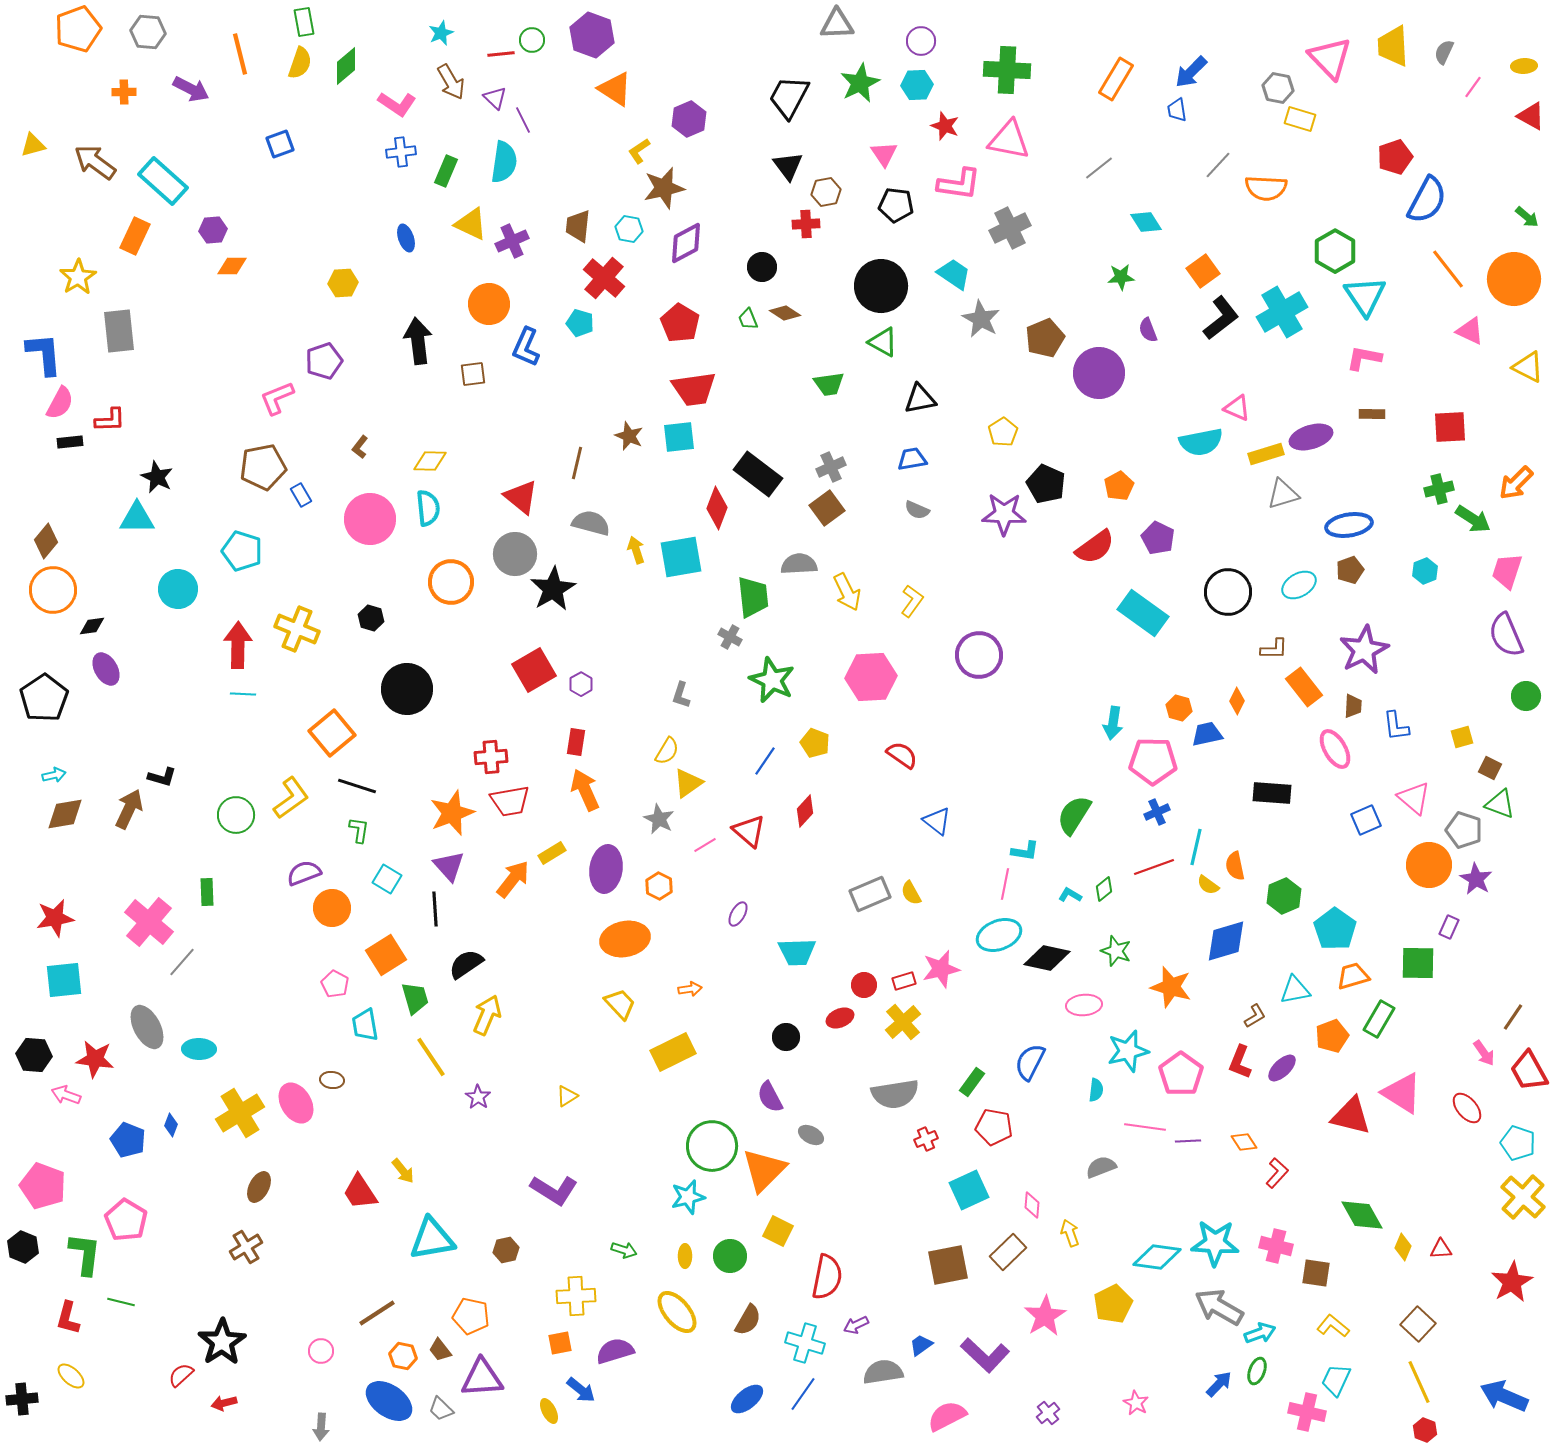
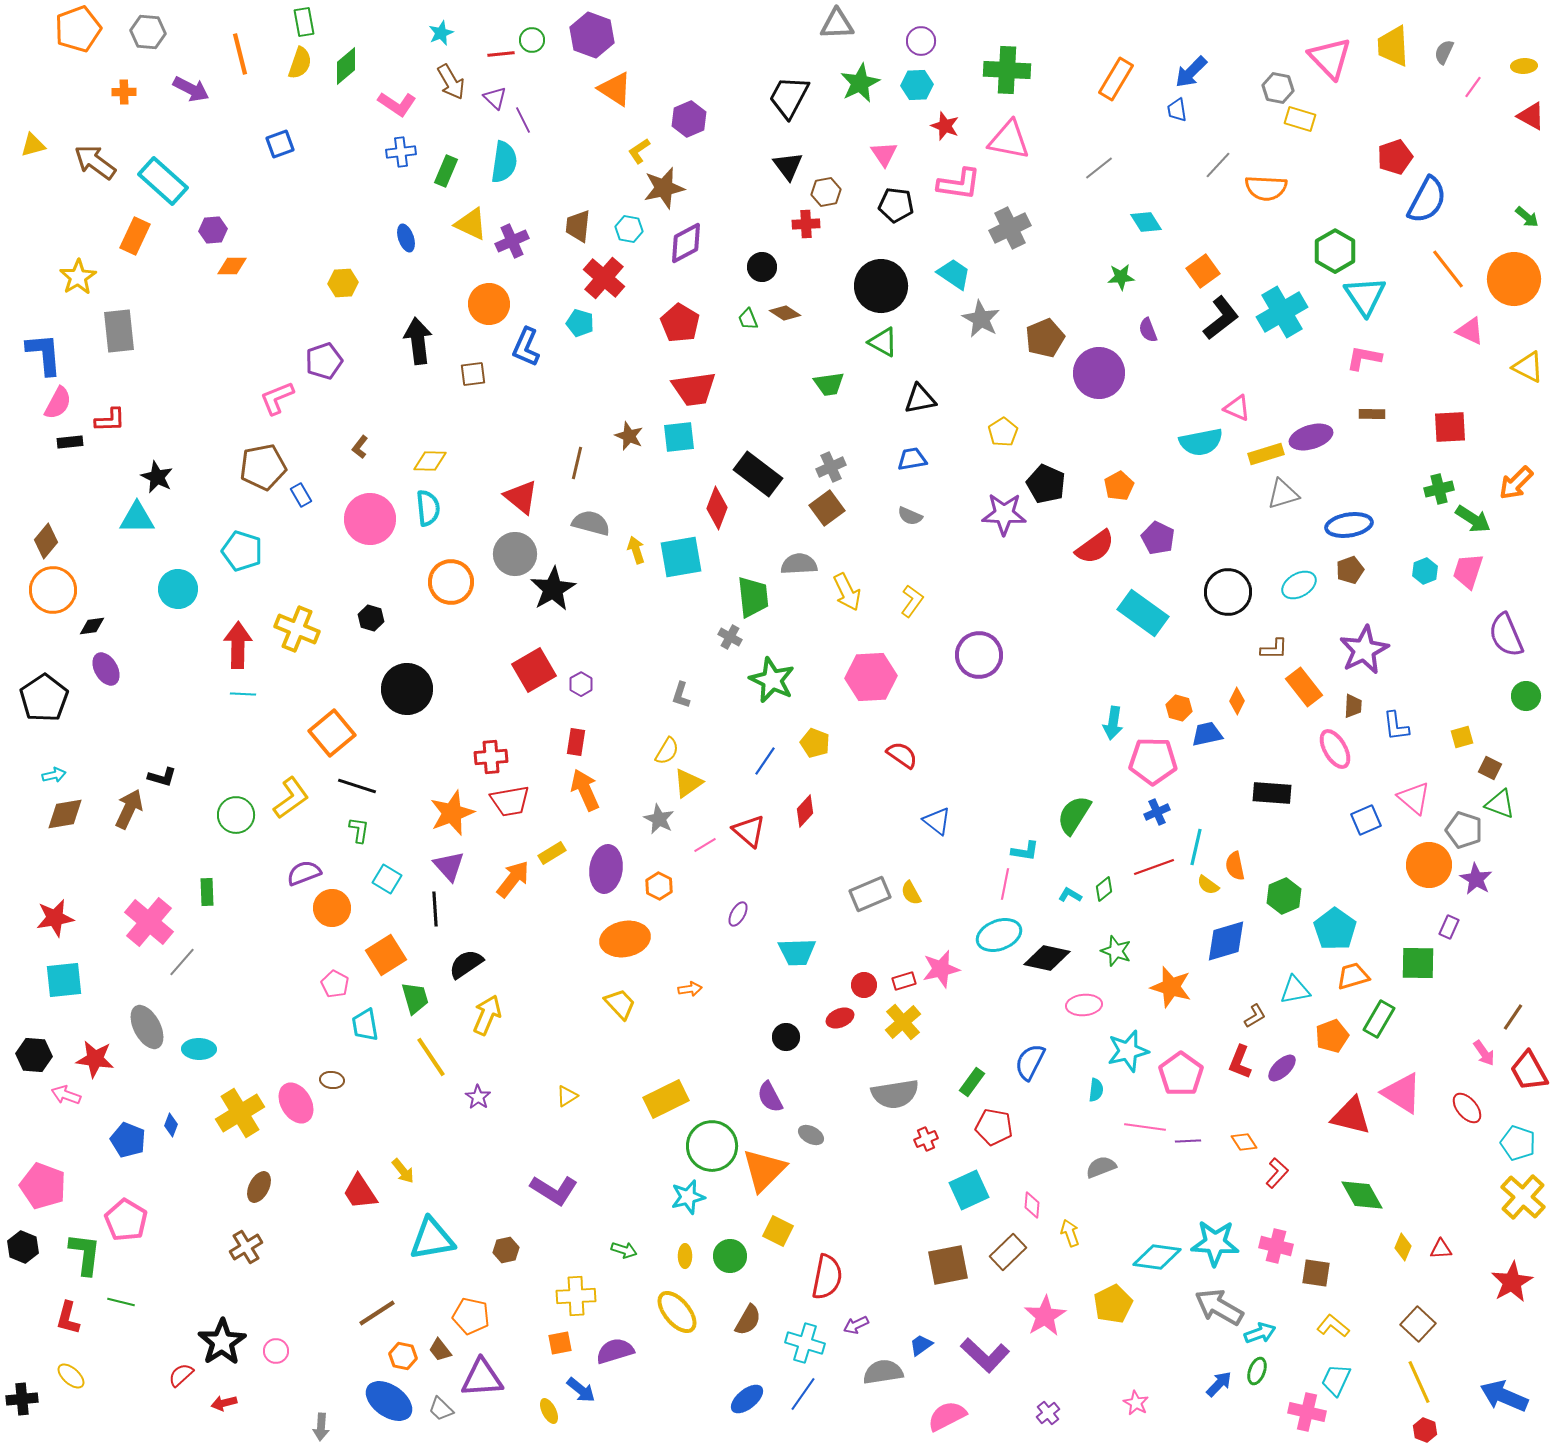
pink semicircle at (60, 403): moved 2 px left
gray semicircle at (917, 510): moved 7 px left, 6 px down
pink trapezoid at (1507, 571): moved 39 px left
yellow rectangle at (673, 1052): moved 7 px left, 47 px down
green diamond at (1362, 1215): moved 20 px up
pink circle at (321, 1351): moved 45 px left
